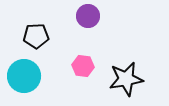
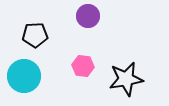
black pentagon: moved 1 px left, 1 px up
